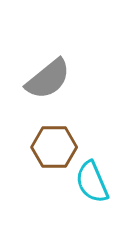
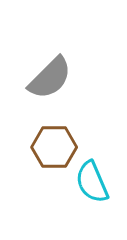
gray semicircle: moved 2 px right, 1 px up; rotated 6 degrees counterclockwise
